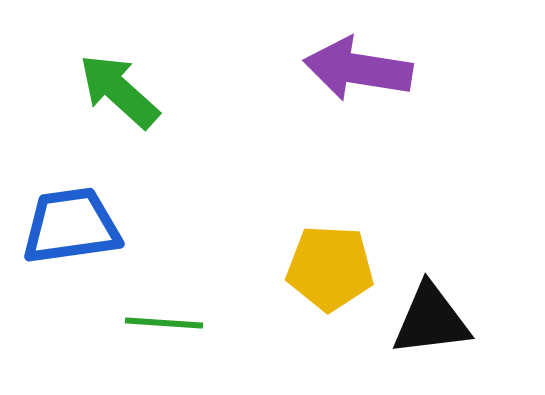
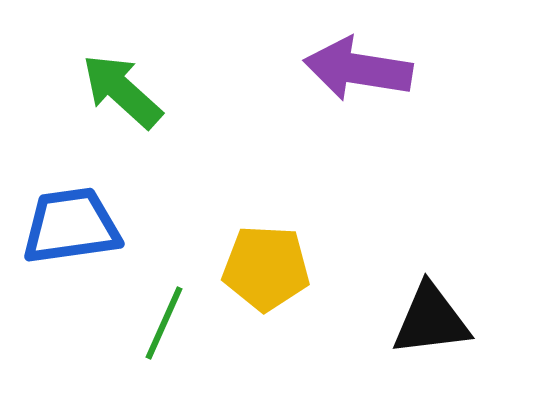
green arrow: moved 3 px right
yellow pentagon: moved 64 px left
green line: rotated 70 degrees counterclockwise
